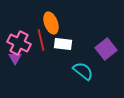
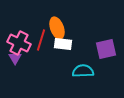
orange ellipse: moved 6 px right, 5 px down
red line: rotated 30 degrees clockwise
purple square: rotated 25 degrees clockwise
cyan semicircle: rotated 40 degrees counterclockwise
